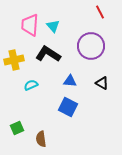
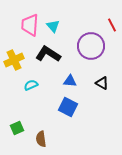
red line: moved 12 px right, 13 px down
yellow cross: rotated 12 degrees counterclockwise
